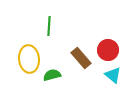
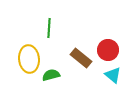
green line: moved 2 px down
brown rectangle: rotated 10 degrees counterclockwise
green semicircle: moved 1 px left
